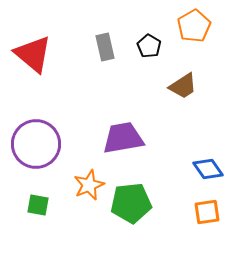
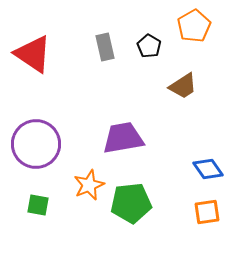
red triangle: rotated 6 degrees counterclockwise
